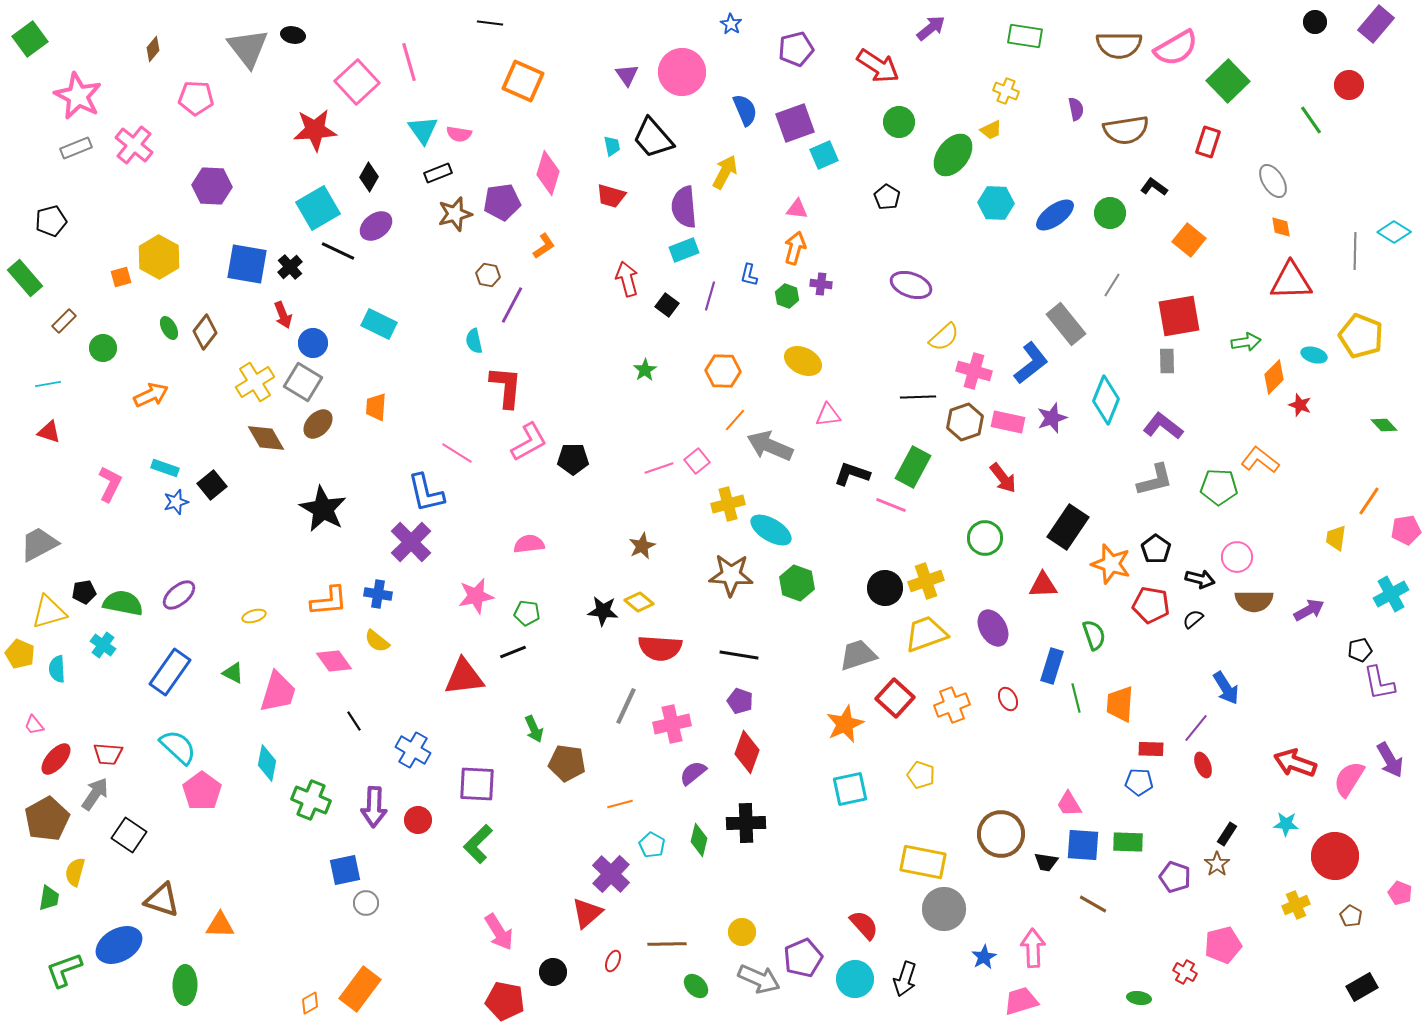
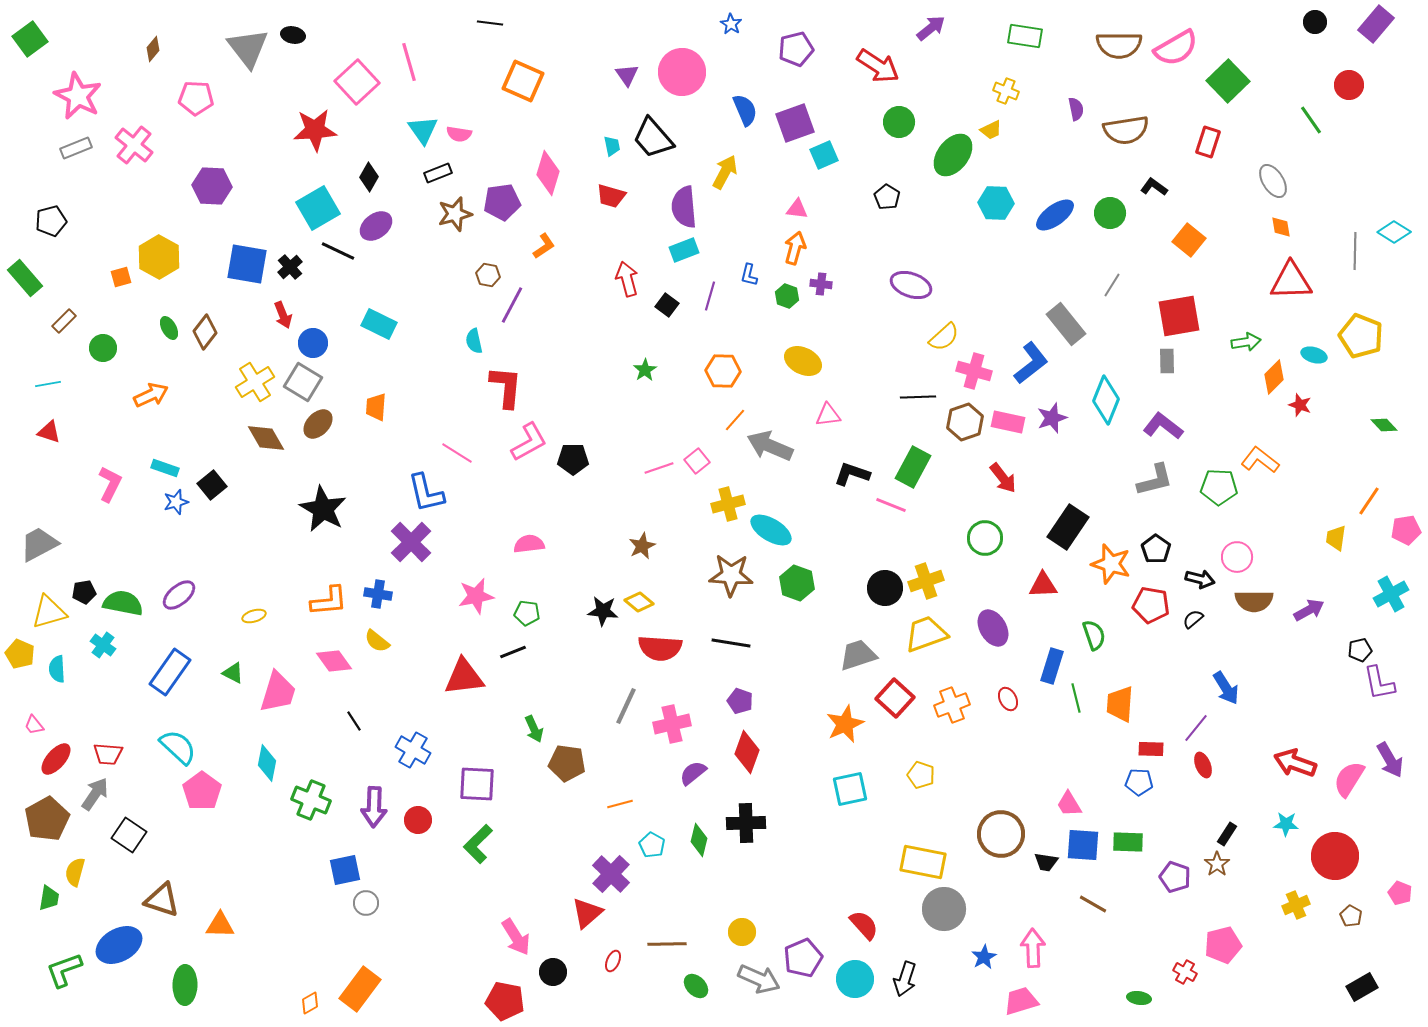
black line at (739, 655): moved 8 px left, 12 px up
pink arrow at (499, 932): moved 17 px right, 5 px down
